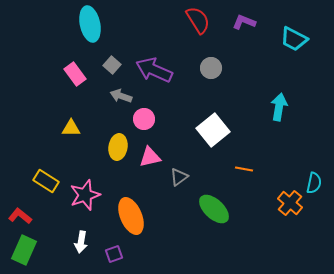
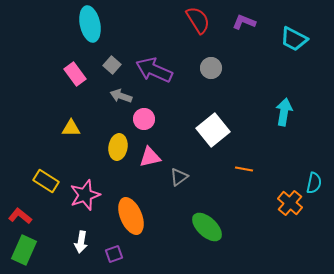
cyan arrow: moved 5 px right, 5 px down
green ellipse: moved 7 px left, 18 px down
